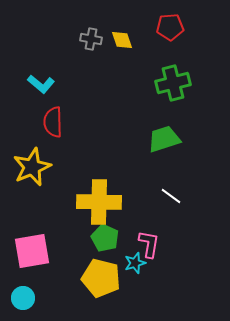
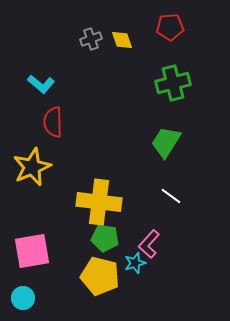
gray cross: rotated 30 degrees counterclockwise
green trapezoid: moved 2 px right, 3 px down; rotated 40 degrees counterclockwise
yellow cross: rotated 6 degrees clockwise
green pentagon: rotated 16 degrees counterclockwise
pink L-shape: rotated 148 degrees counterclockwise
yellow pentagon: moved 1 px left, 2 px up
